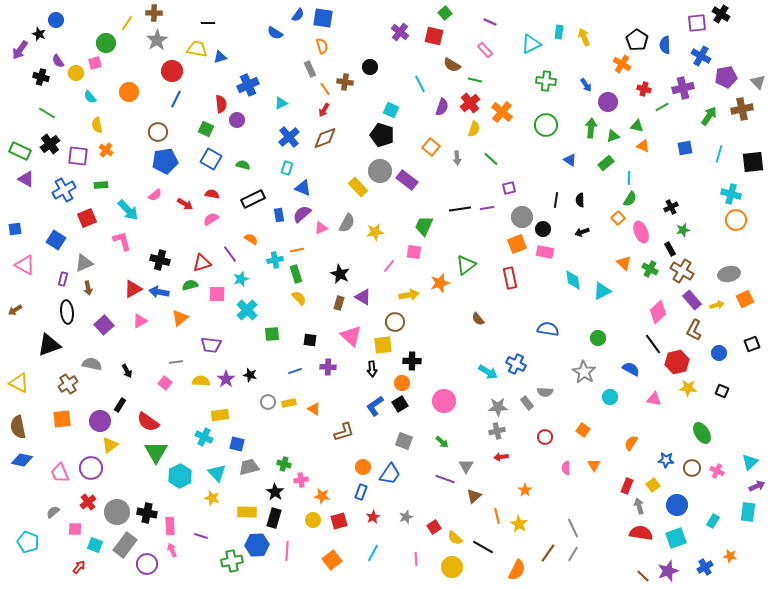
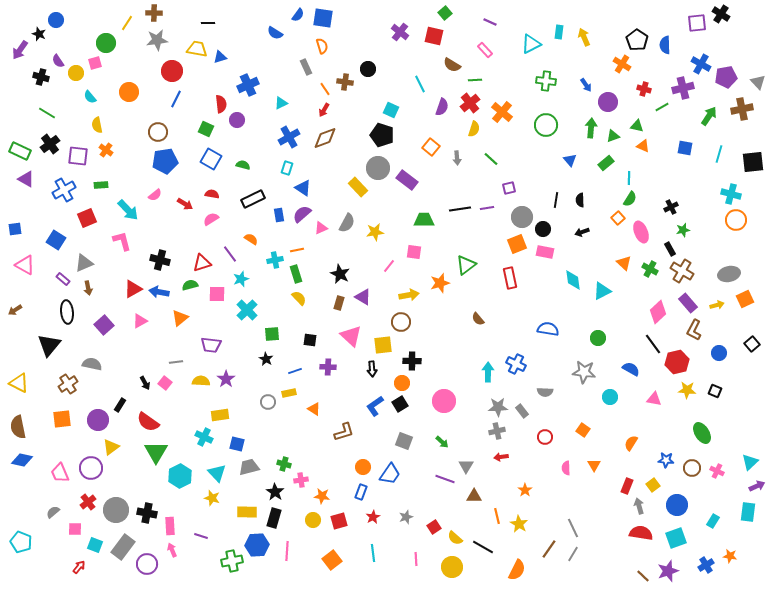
gray star at (157, 40): rotated 25 degrees clockwise
blue cross at (701, 56): moved 8 px down
black circle at (370, 67): moved 2 px left, 2 px down
gray rectangle at (310, 69): moved 4 px left, 2 px up
green line at (475, 80): rotated 16 degrees counterclockwise
blue cross at (289, 137): rotated 10 degrees clockwise
blue square at (685, 148): rotated 21 degrees clockwise
blue triangle at (570, 160): rotated 16 degrees clockwise
gray circle at (380, 171): moved 2 px left, 3 px up
blue triangle at (303, 188): rotated 12 degrees clockwise
green trapezoid at (424, 226): moved 6 px up; rotated 65 degrees clockwise
purple rectangle at (63, 279): rotated 64 degrees counterclockwise
purple rectangle at (692, 300): moved 4 px left, 3 px down
brown circle at (395, 322): moved 6 px right
black square at (752, 344): rotated 21 degrees counterclockwise
black triangle at (49, 345): rotated 30 degrees counterclockwise
black arrow at (127, 371): moved 18 px right, 12 px down
cyan arrow at (488, 372): rotated 120 degrees counterclockwise
gray star at (584, 372): rotated 25 degrees counterclockwise
black star at (250, 375): moved 16 px right, 16 px up; rotated 16 degrees clockwise
yellow star at (688, 388): moved 1 px left, 2 px down
black square at (722, 391): moved 7 px left
yellow rectangle at (289, 403): moved 10 px up
gray rectangle at (527, 403): moved 5 px left, 8 px down
purple circle at (100, 421): moved 2 px left, 1 px up
yellow triangle at (110, 445): moved 1 px right, 2 px down
brown triangle at (474, 496): rotated 42 degrees clockwise
gray circle at (117, 512): moved 1 px left, 2 px up
cyan pentagon at (28, 542): moved 7 px left
gray rectangle at (125, 545): moved 2 px left, 2 px down
cyan line at (373, 553): rotated 36 degrees counterclockwise
brown line at (548, 553): moved 1 px right, 4 px up
blue cross at (705, 567): moved 1 px right, 2 px up
